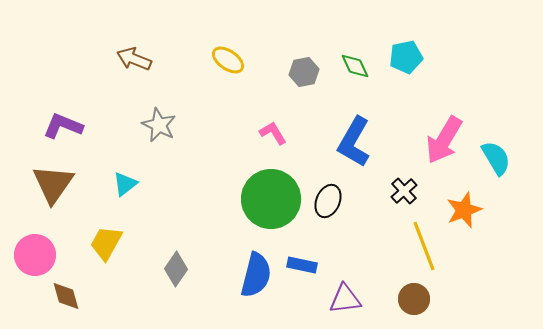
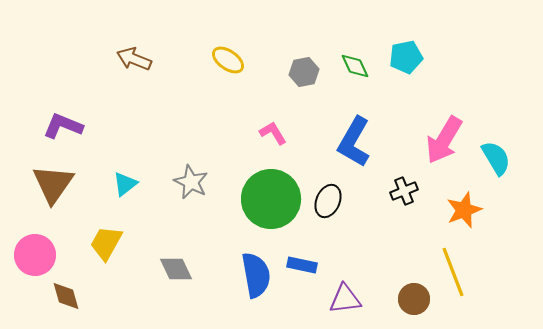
gray star: moved 32 px right, 57 px down
black cross: rotated 20 degrees clockwise
yellow line: moved 29 px right, 26 px down
gray diamond: rotated 60 degrees counterclockwise
blue semicircle: rotated 24 degrees counterclockwise
